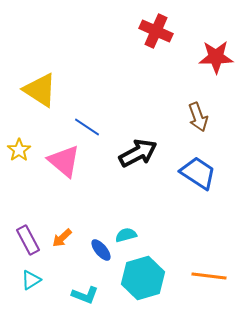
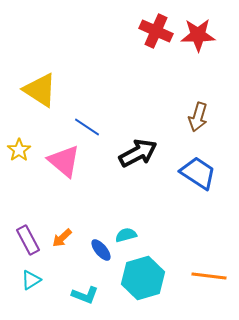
red star: moved 18 px left, 22 px up
brown arrow: rotated 36 degrees clockwise
